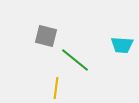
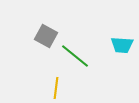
gray square: rotated 15 degrees clockwise
green line: moved 4 px up
